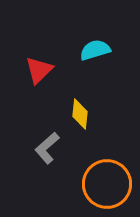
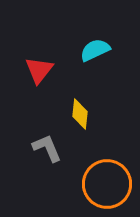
cyan semicircle: rotated 8 degrees counterclockwise
red triangle: rotated 8 degrees counterclockwise
gray L-shape: rotated 108 degrees clockwise
